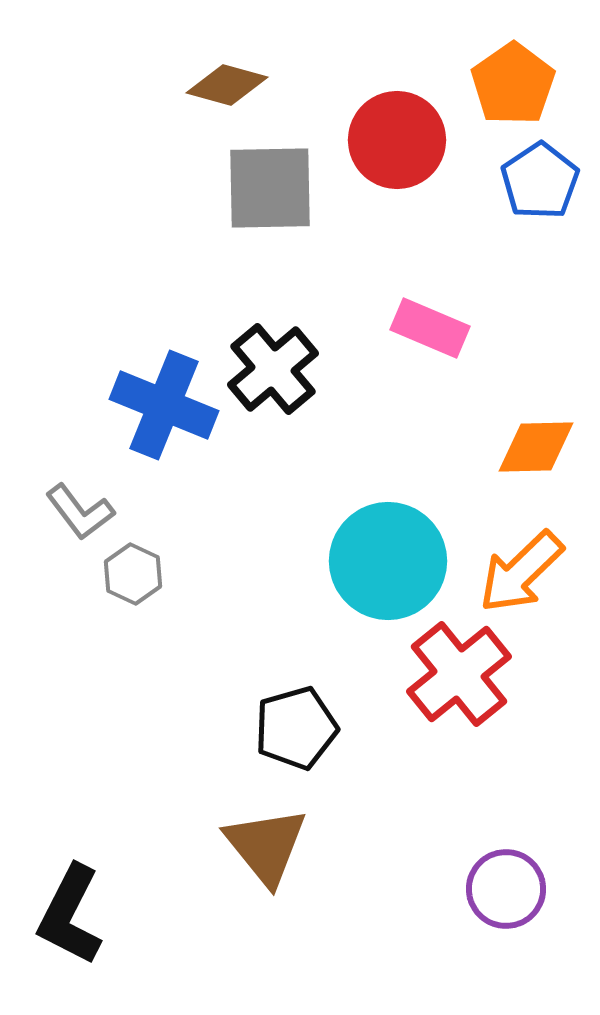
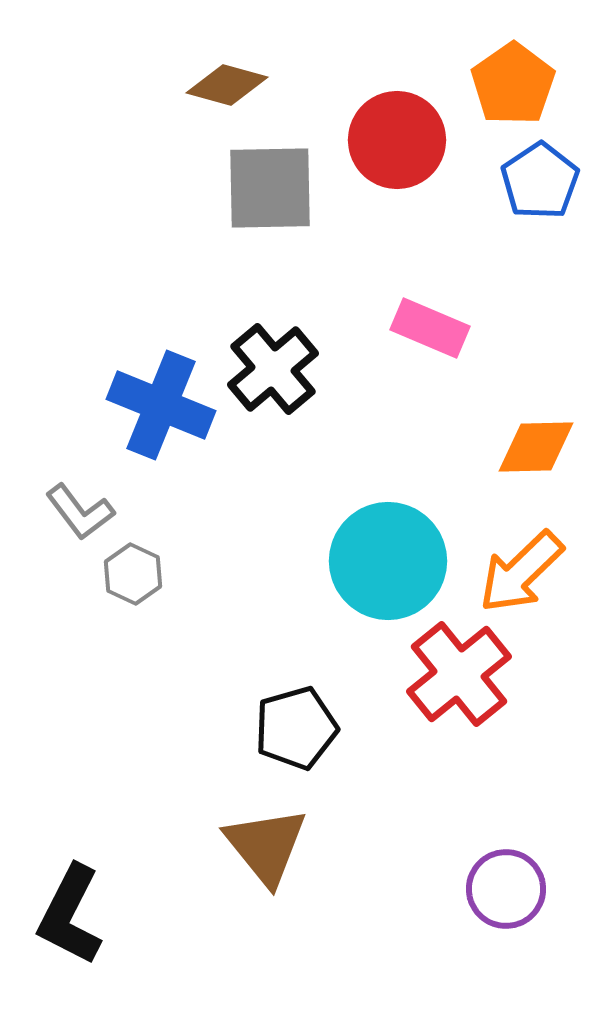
blue cross: moved 3 px left
